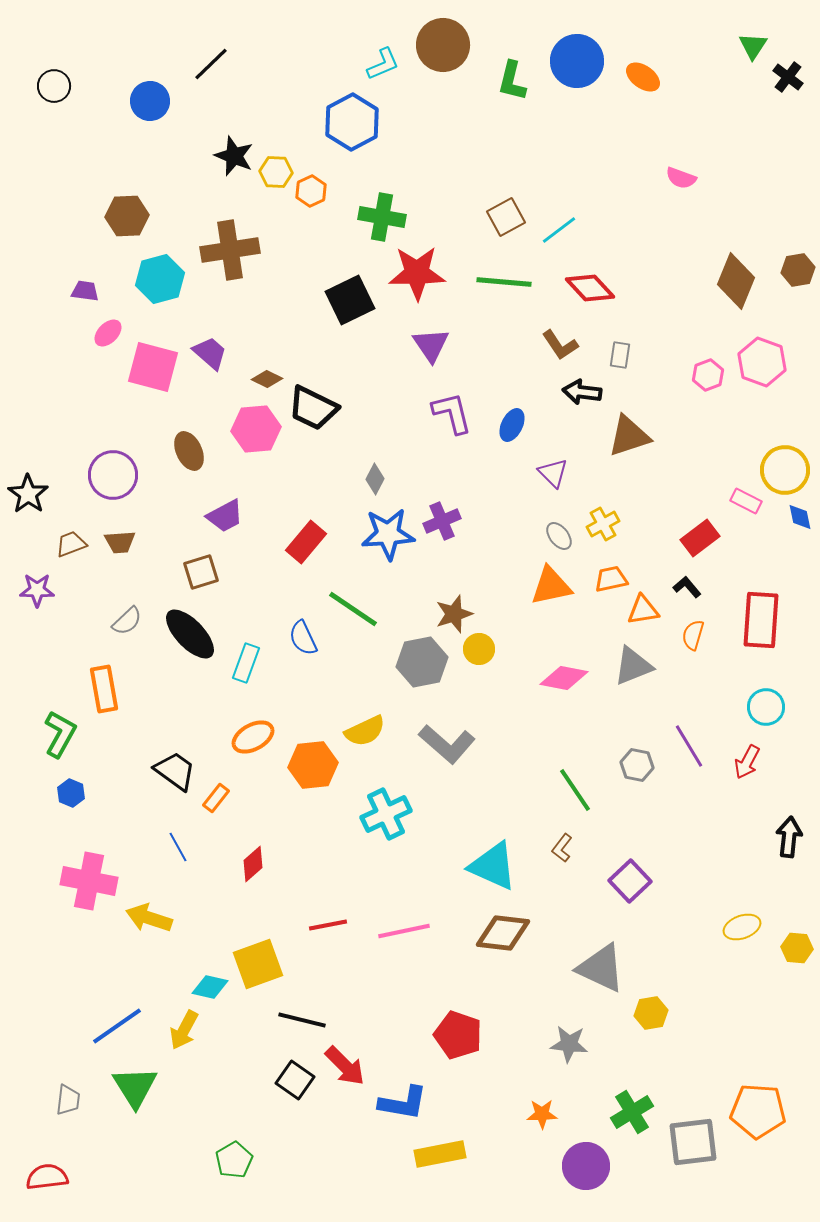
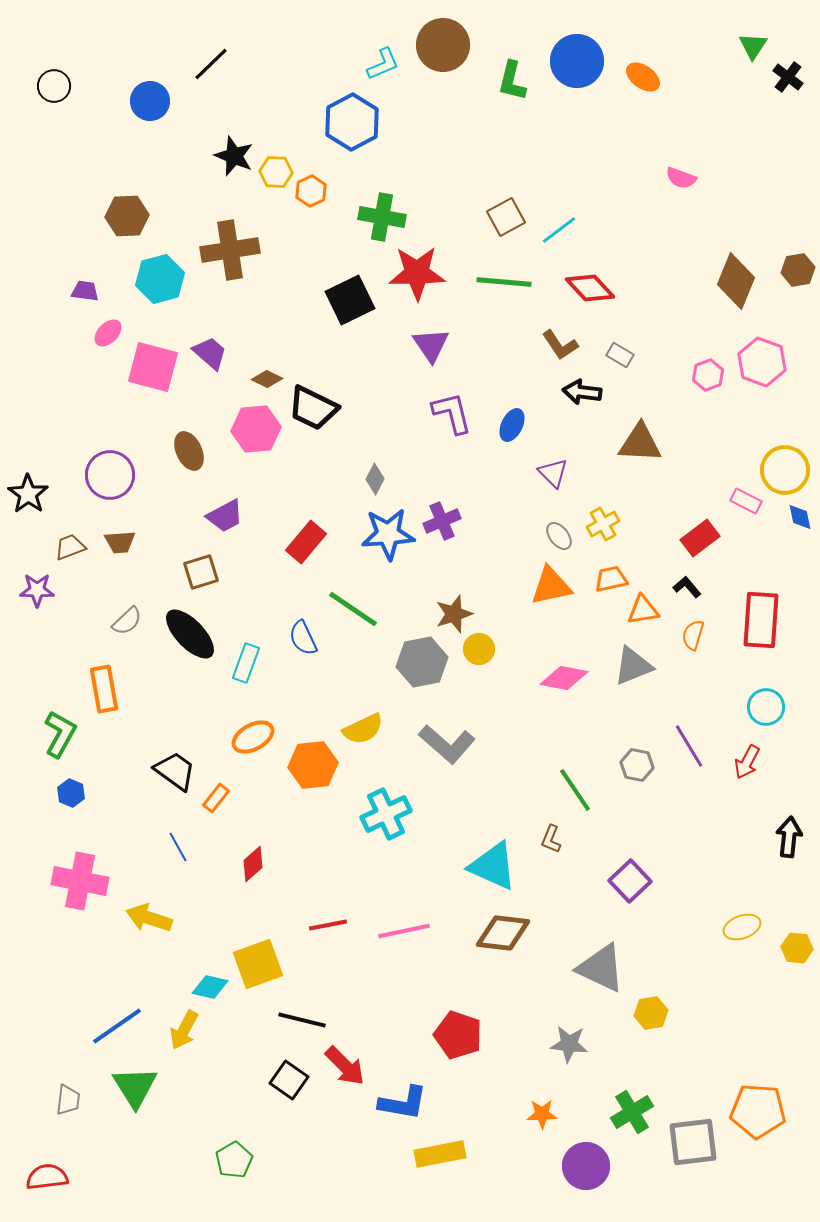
gray rectangle at (620, 355): rotated 68 degrees counterclockwise
brown triangle at (629, 436): moved 11 px right, 7 px down; rotated 21 degrees clockwise
purple circle at (113, 475): moved 3 px left
brown trapezoid at (71, 544): moved 1 px left, 3 px down
yellow semicircle at (365, 731): moved 2 px left, 2 px up
brown L-shape at (562, 848): moved 11 px left, 9 px up; rotated 16 degrees counterclockwise
pink cross at (89, 881): moved 9 px left
black square at (295, 1080): moved 6 px left
